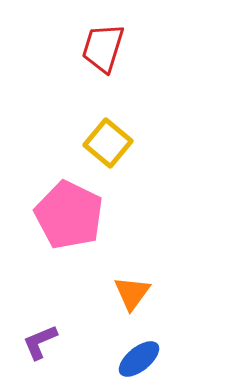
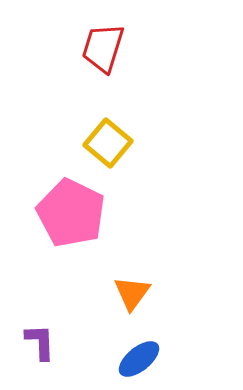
pink pentagon: moved 2 px right, 2 px up
purple L-shape: rotated 111 degrees clockwise
